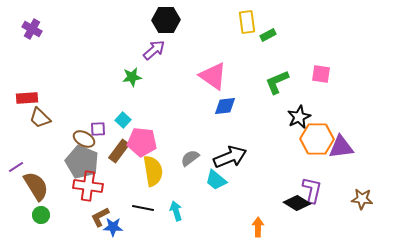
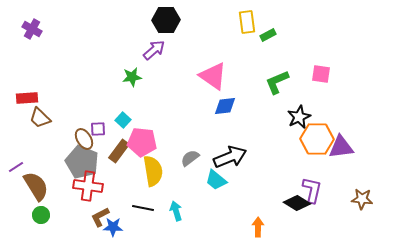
brown ellipse: rotated 30 degrees clockwise
